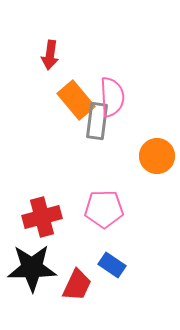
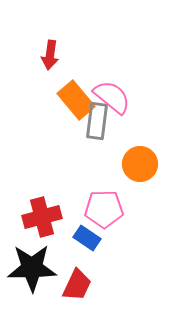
pink semicircle: rotated 48 degrees counterclockwise
orange circle: moved 17 px left, 8 px down
blue rectangle: moved 25 px left, 27 px up
